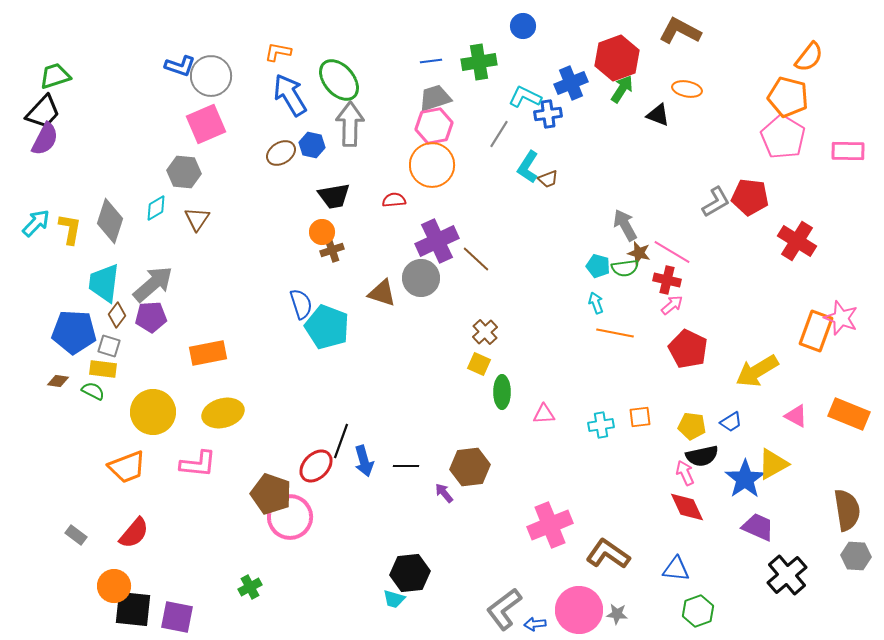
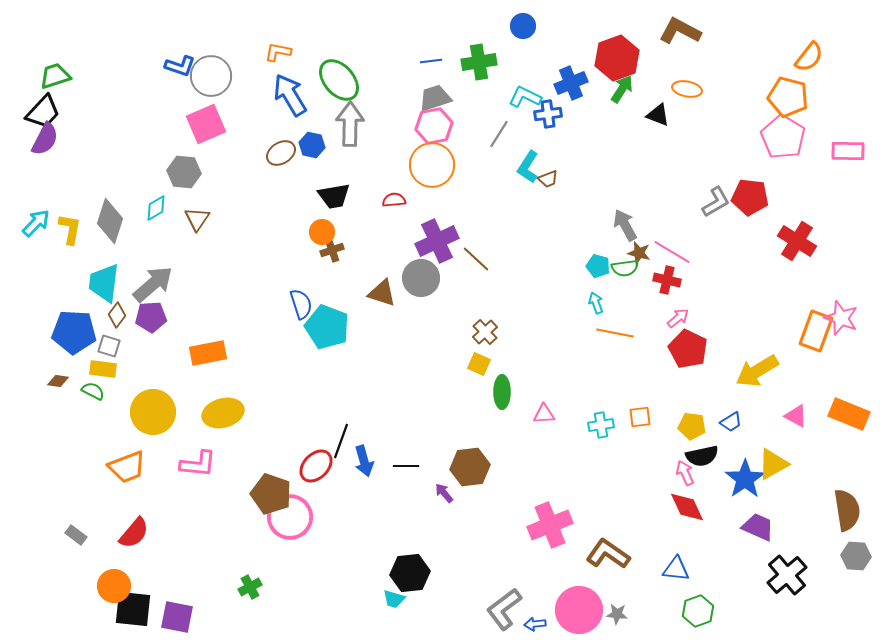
pink arrow at (672, 305): moved 6 px right, 13 px down
